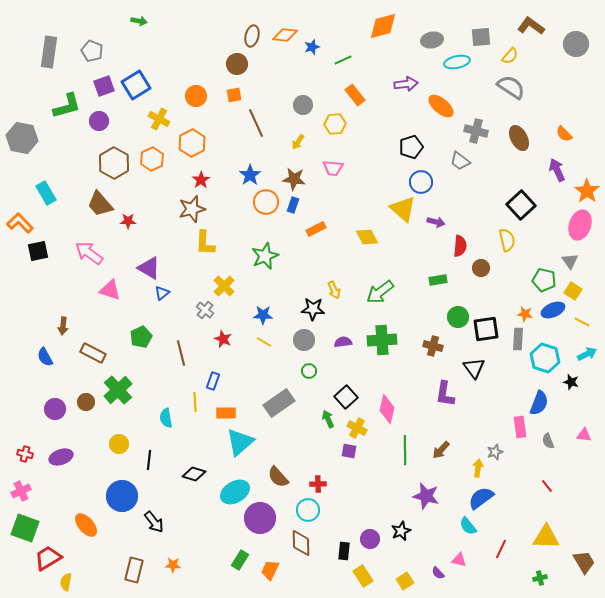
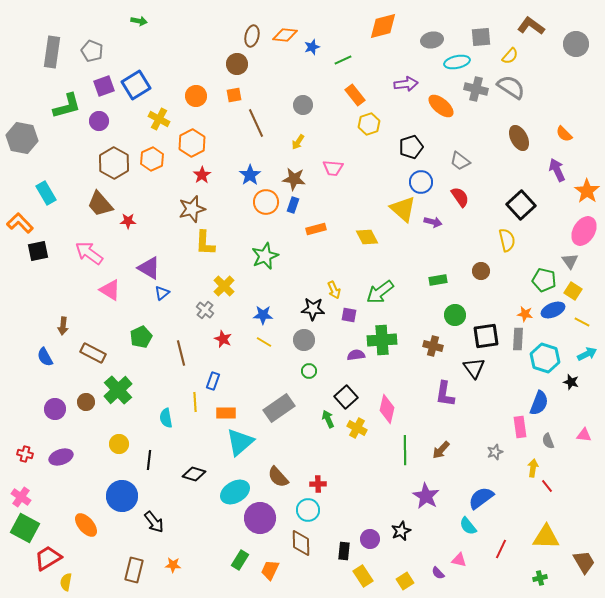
gray rectangle at (49, 52): moved 3 px right
yellow hexagon at (335, 124): moved 34 px right; rotated 15 degrees counterclockwise
gray cross at (476, 131): moved 42 px up
red star at (201, 180): moved 1 px right, 5 px up
purple arrow at (436, 222): moved 3 px left
pink ellipse at (580, 225): moved 4 px right, 6 px down; rotated 12 degrees clockwise
orange rectangle at (316, 229): rotated 12 degrees clockwise
red semicircle at (460, 246): moved 49 px up; rotated 40 degrees counterclockwise
brown circle at (481, 268): moved 3 px down
pink triangle at (110, 290): rotated 15 degrees clockwise
green circle at (458, 317): moved 3 px left, 2 px up
black square at (486, 329): moved 7 px down
purple semicircle at (343, 342): moved 13 px right, 13 px down
gray rectangle at (279, 403): moved 5 px down
purple square at (349, 451): moved 136 px up
yellow arrow at (478, 468): moved 55 px right
pink cross at (21, 491): moved 6 px down; rotated 30 degrees counterclockwise
purple star at (426, 496): rotated 16 degrees clockwise
green square at (25, 528): rotated 8 degrees clockwise
